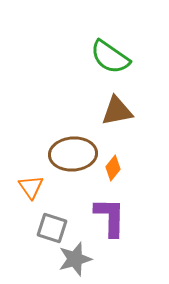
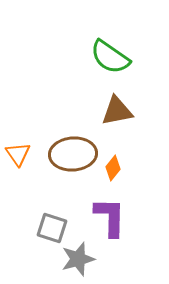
orange triangle: moved 13 px left, 33 px up
gray star: moved 3 px right
